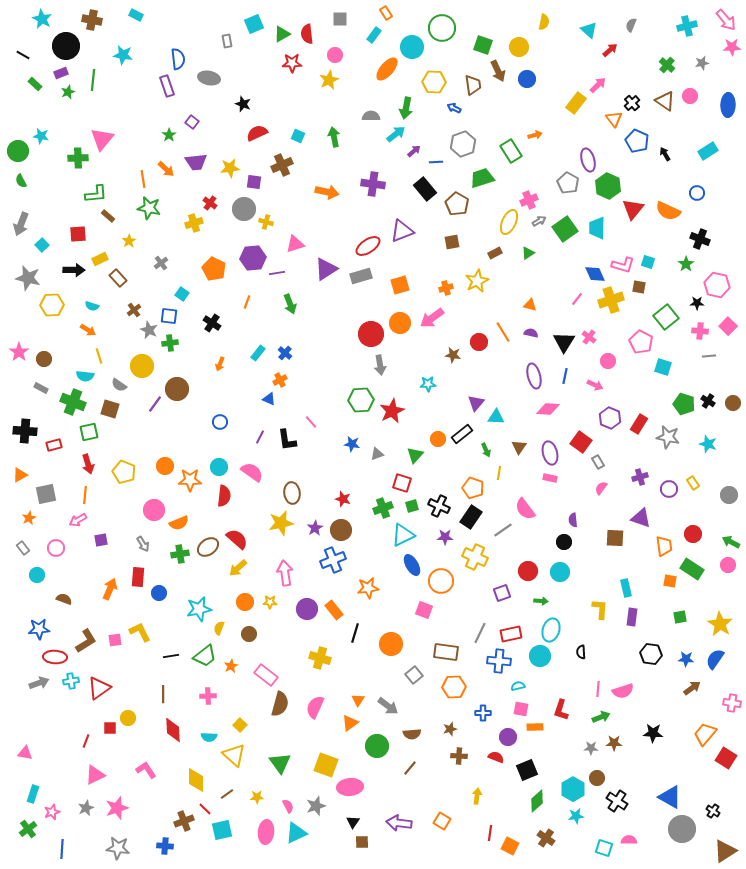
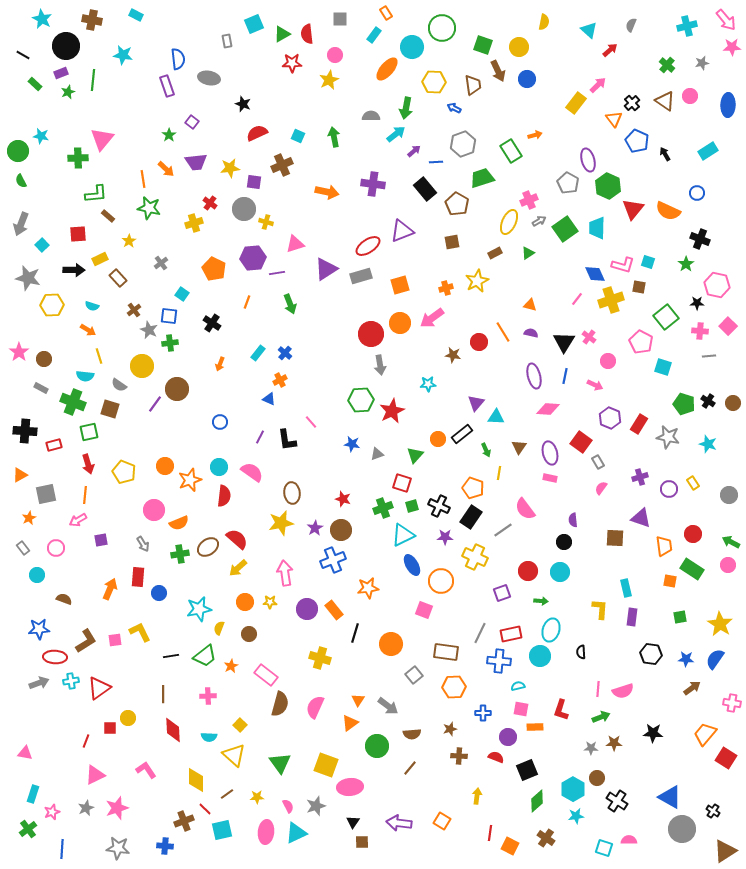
orange star at (190, 480): rotated 20 degrees counterclockwise
